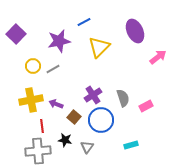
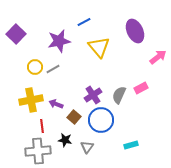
yellow triangle: rotated 25 degrees counterclockwise
yellow circle: moved 2 px right, 1 px down
gray semicircle: moved 4 px left, 3 px up; rotated 138 degrees counterclockwise
pink rectangle: moved 5 px left, 18 px up
